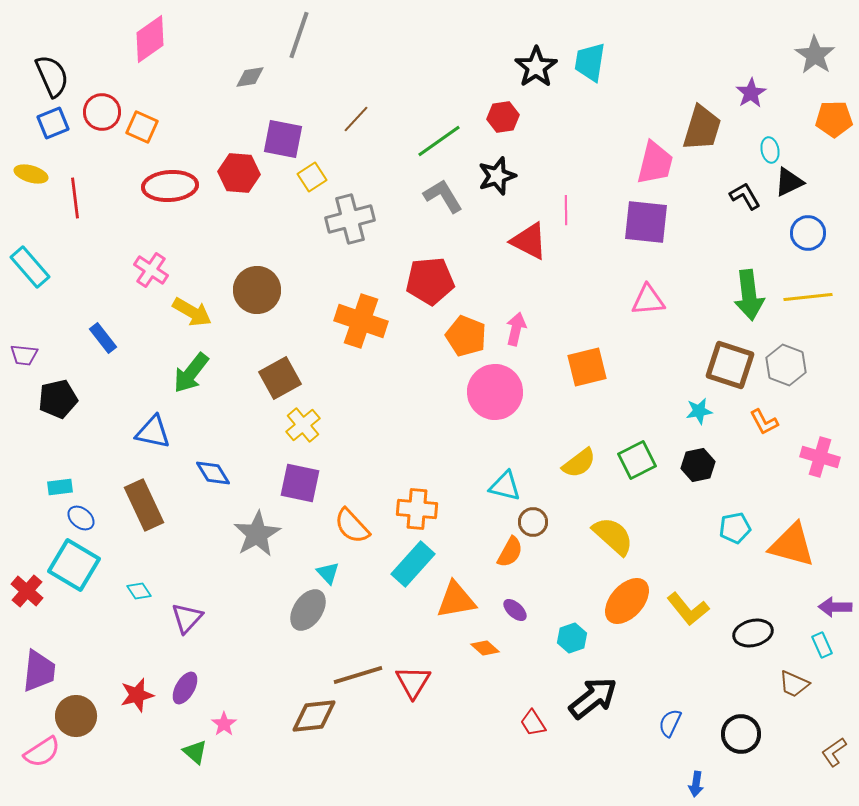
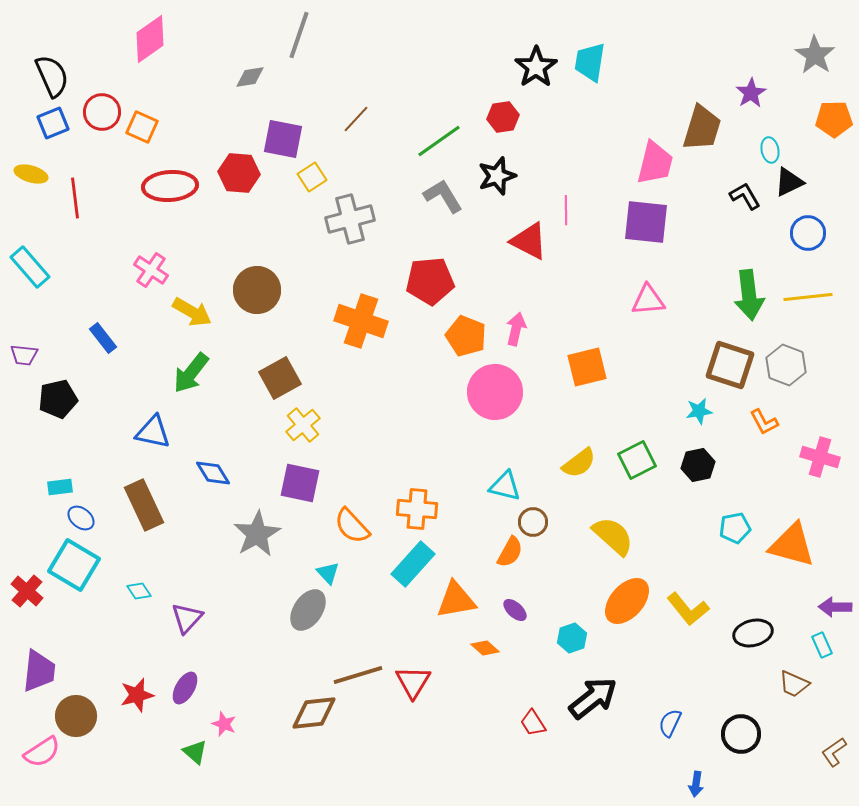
brown diamond at (314, 716): moved 3 px up
pink star at (224, 724): rotated 15 degrees counterclockwise
